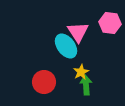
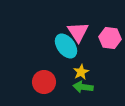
pink hexagon: moved 15 px down
green arrow: moved 3 px left, 2 px down; rotated 78 degrees counterclockwise
